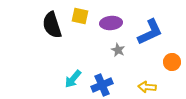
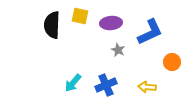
black semicircle: rotated 20 degrees clockwise
cyan arrow: moved 4 px down
blue cross: moved 4 px right
